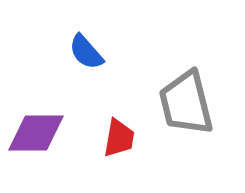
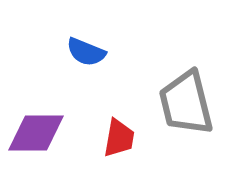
blue semicircle: rotated 27 degrees counterclockwise
